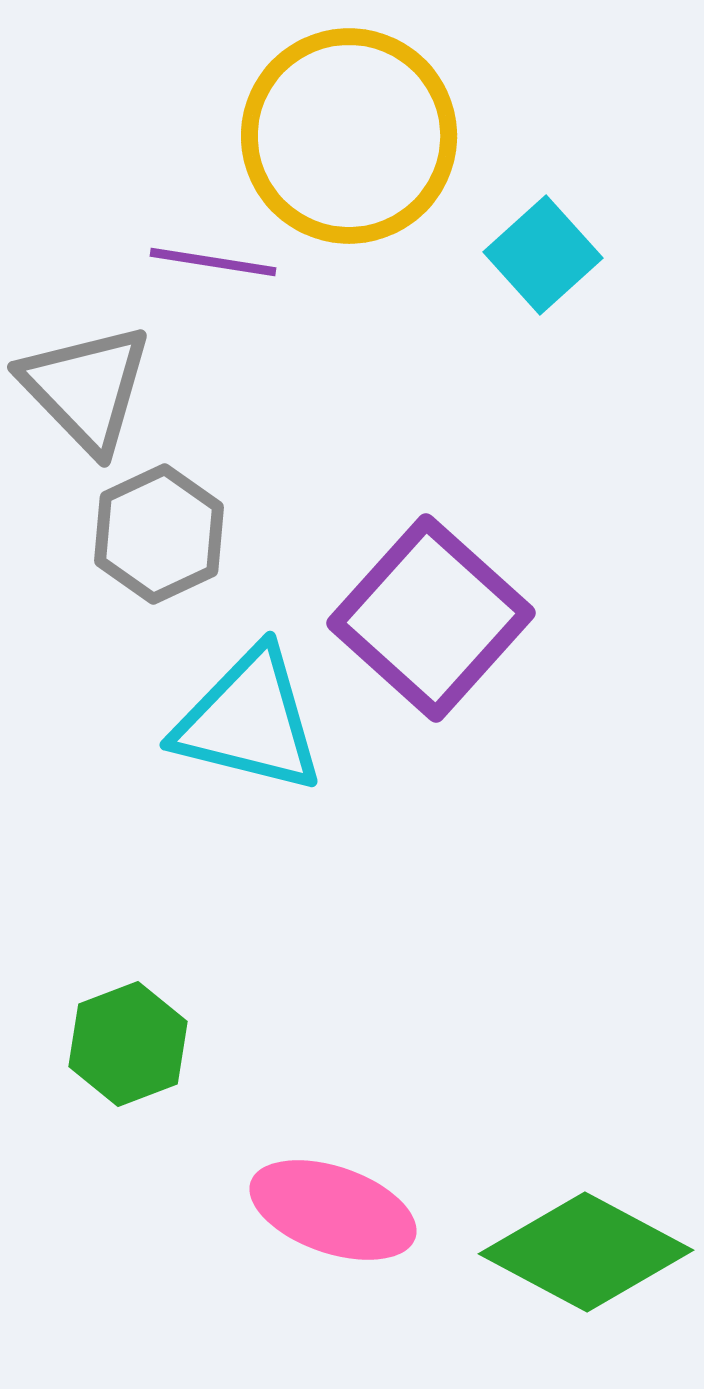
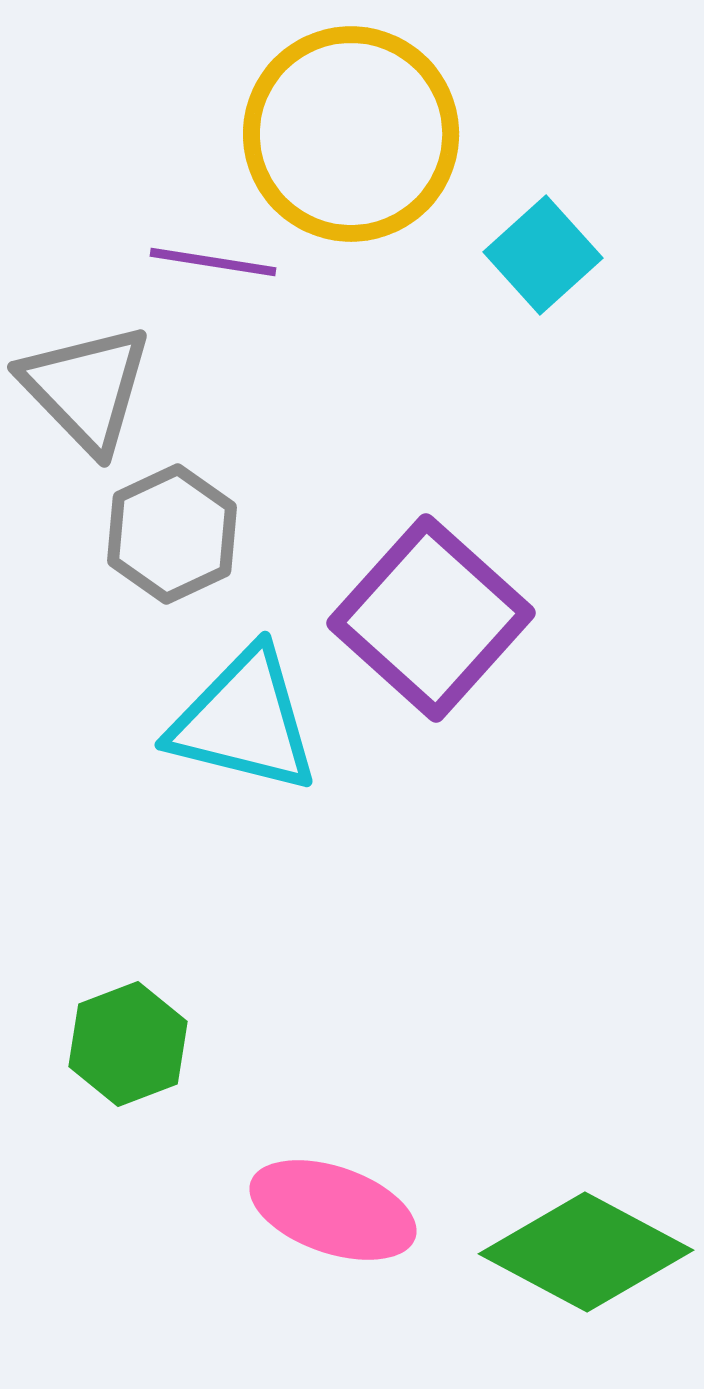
yellow circle: moved 2 px right, 2 px up
gray hexagon: moved 13 px right
cyan triangle: moved 5 px left
